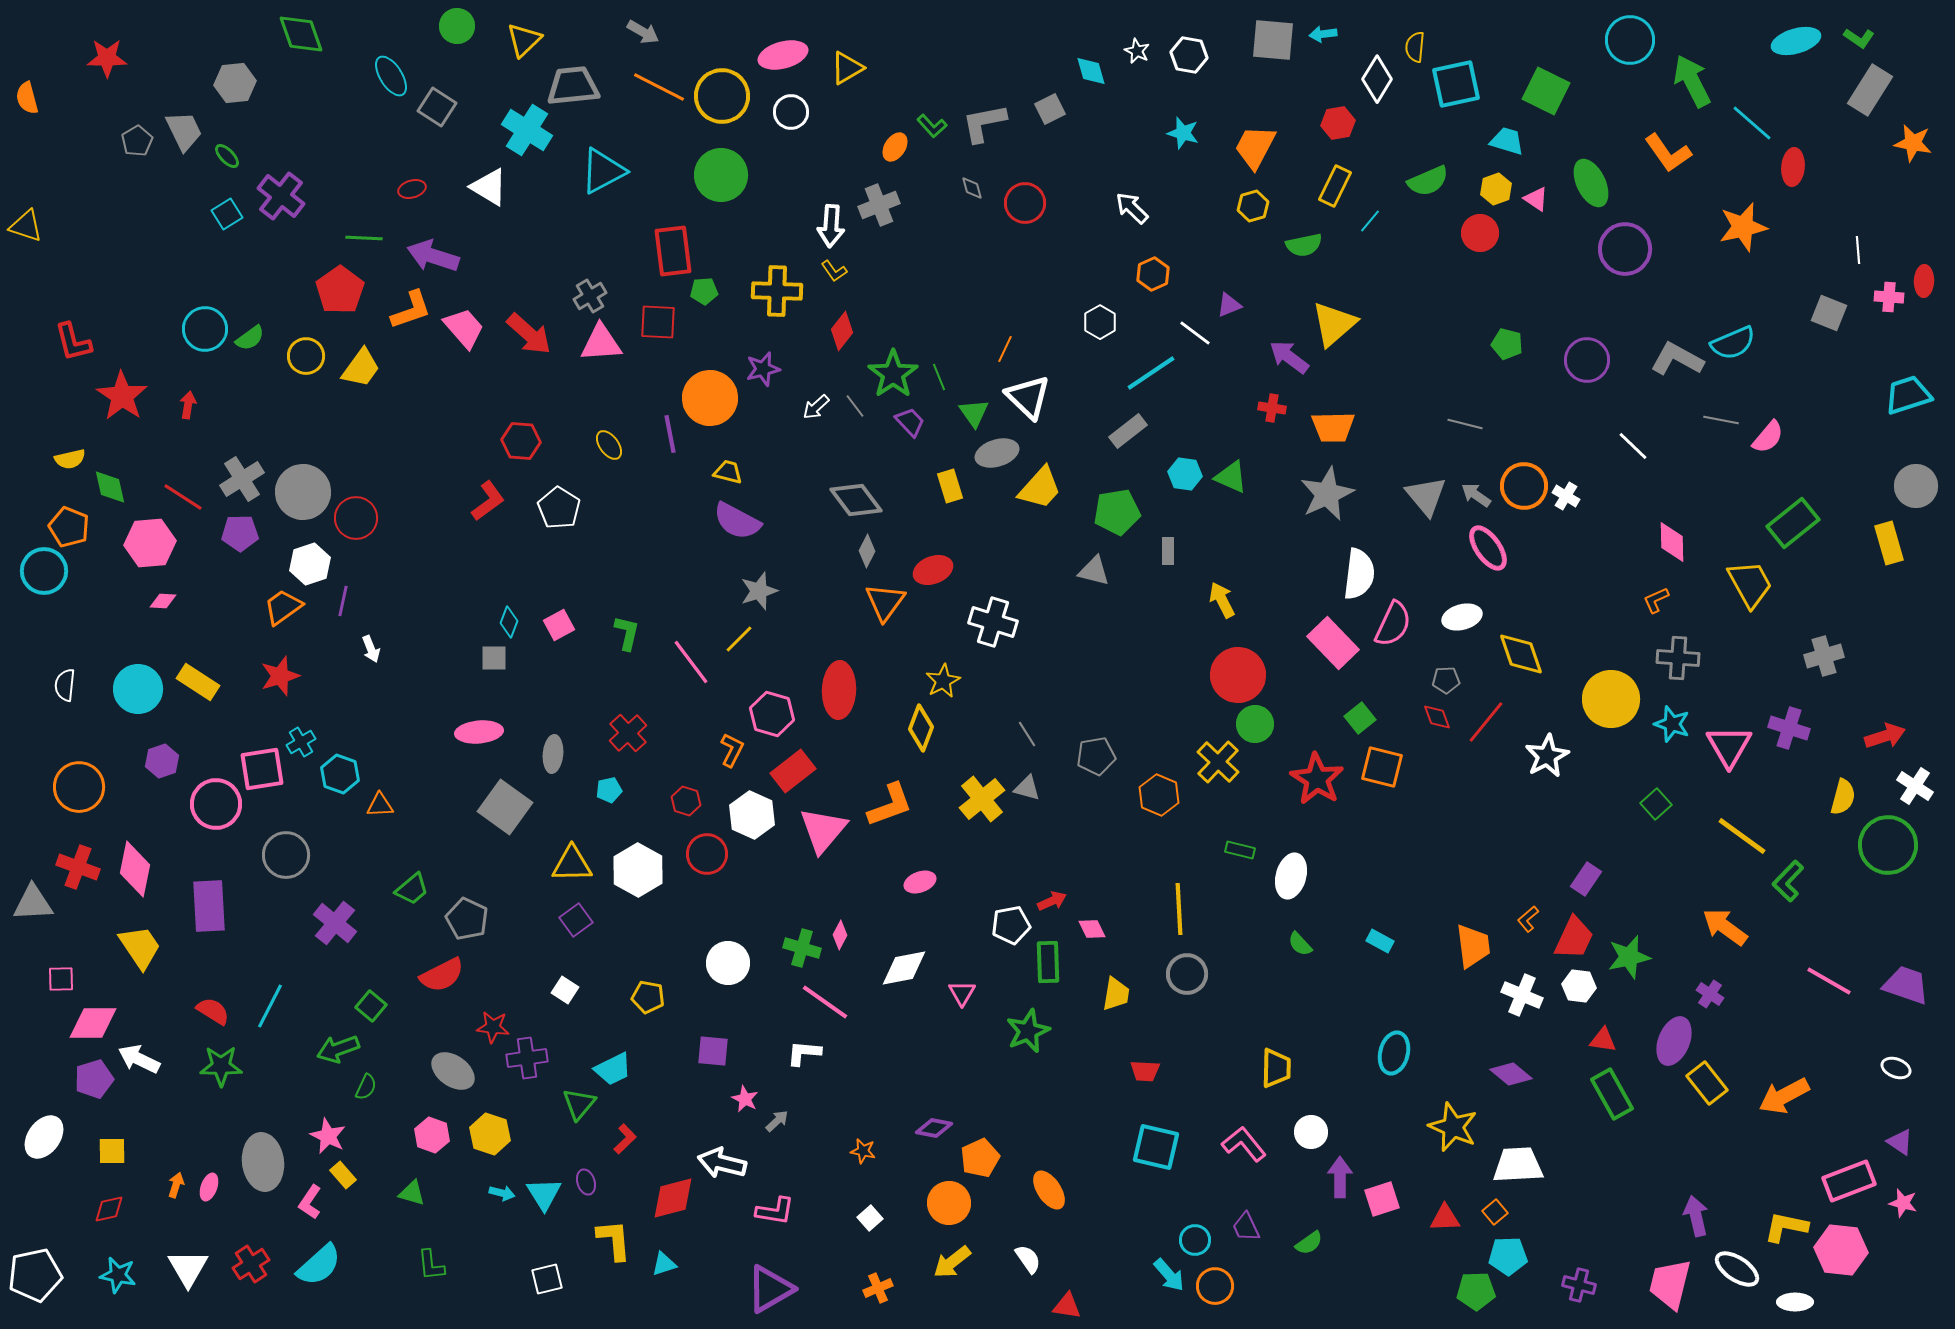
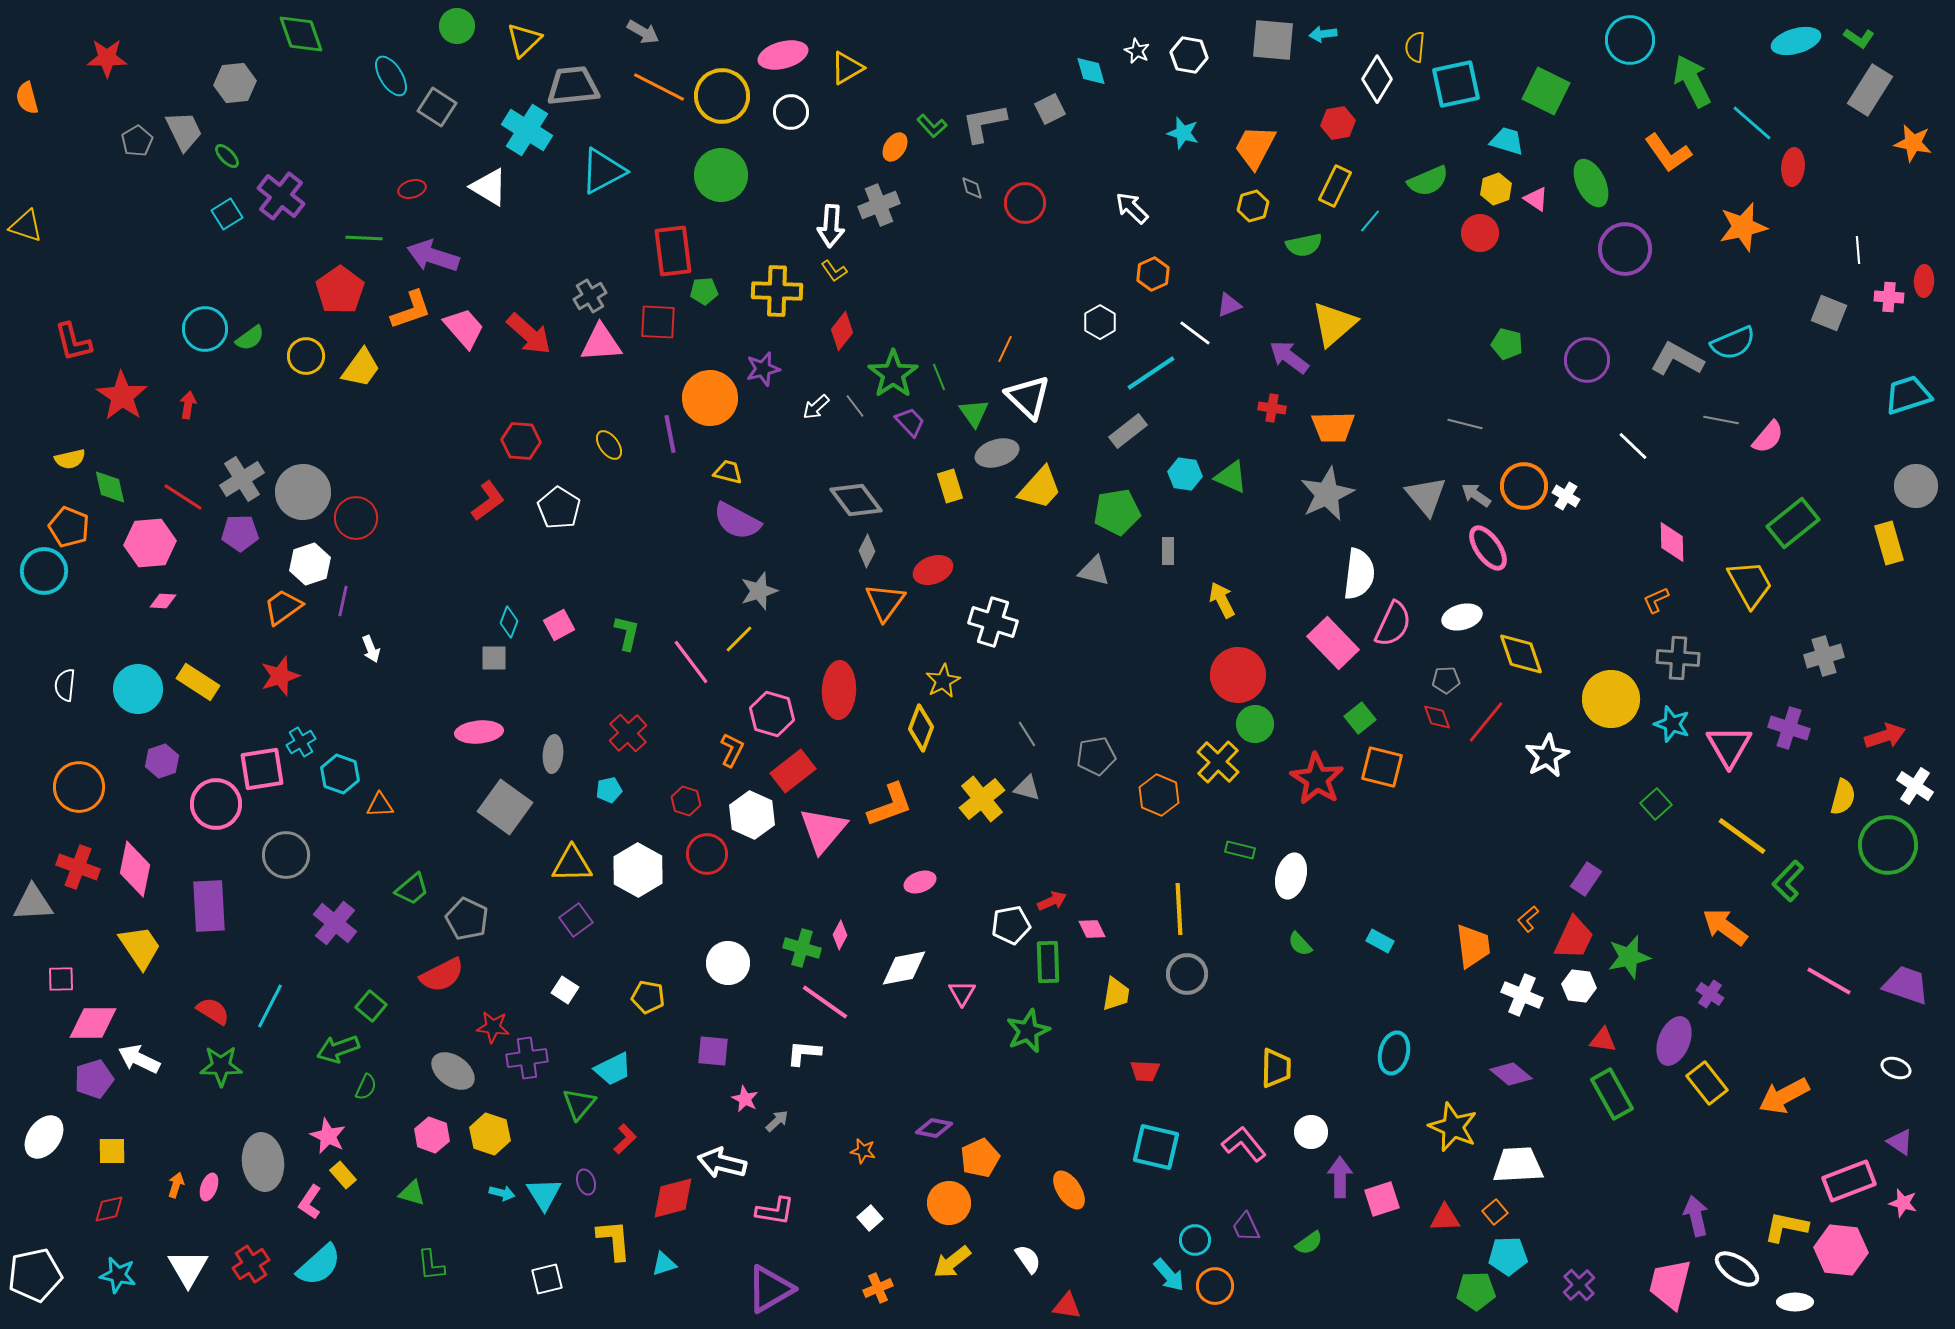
orange ellipse at (1049, 1190): moved 20 px right
purple cross at (1579, 1285): rotated 32 degrees clockwise
